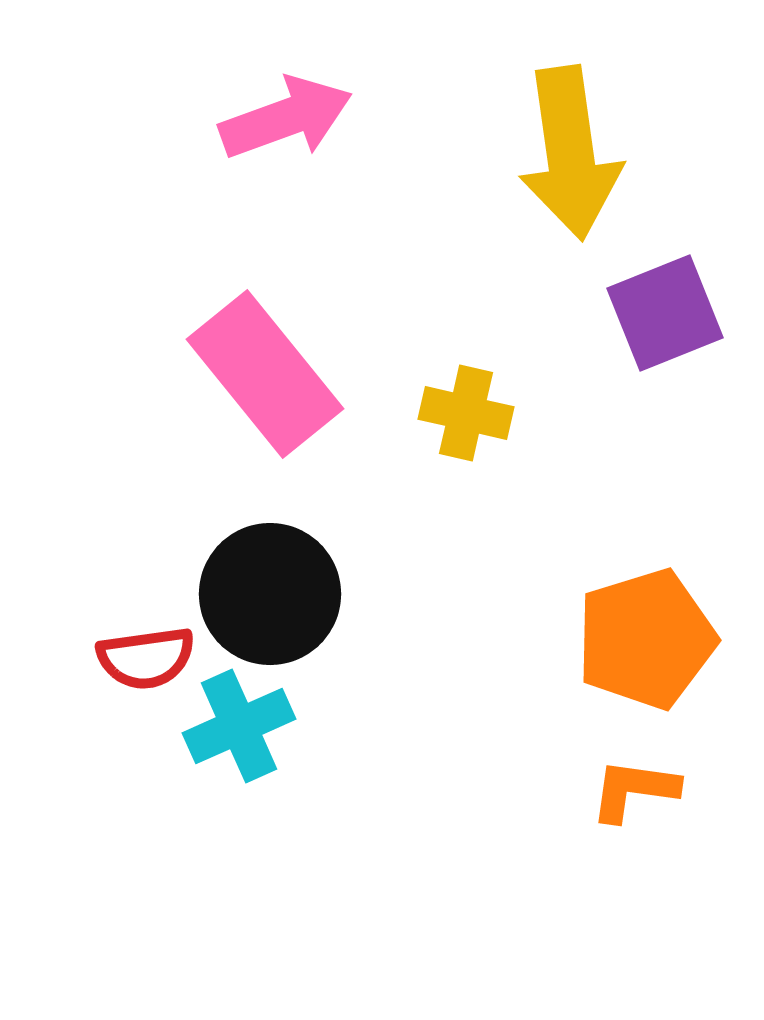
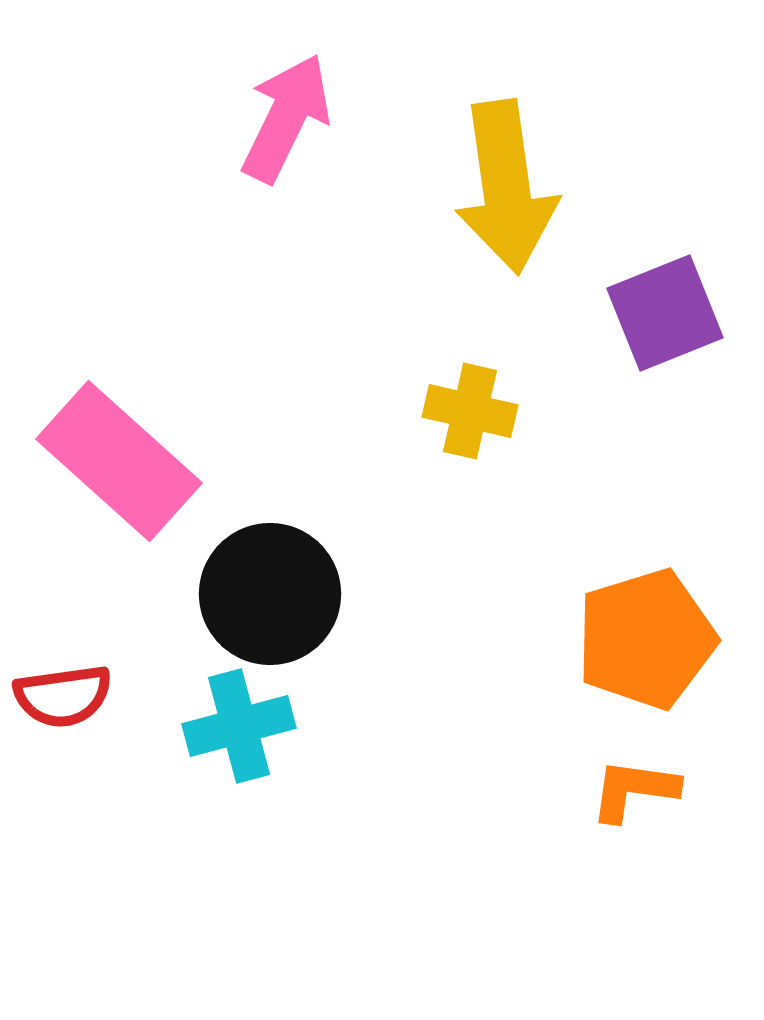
pink arrow: rotated 44 degrees counterclockwise
yellow arrow: moved 64 px left, 34 px down
pink rectangle: moved 146 px left, 87 px down; rotated 9 degrees counterclockwise
yellow cross: moved 4 px right, 2 px up
red semicircle: moved 83 px left, 38 px down
cyan cross: rotated 9 degrees clockwise
